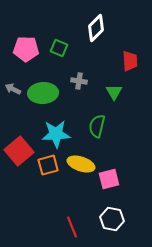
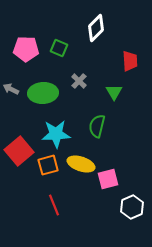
gray cross: rotated 35 degrees clockwise
gray arrow: moved 2 px left
pink square: moved 1 px left
white hexagon: moved 20 px right, 12 px up; rotated 25 degrees clockwise
red line: moved 18 px left, 22 px up
